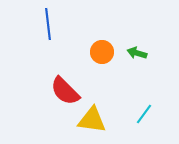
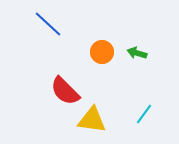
blue line: rotated 40 degrees counterclockwise
